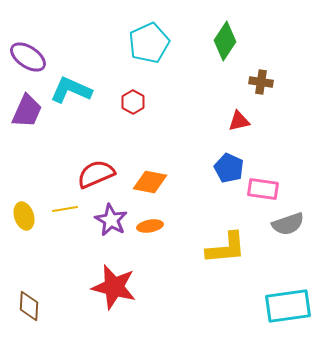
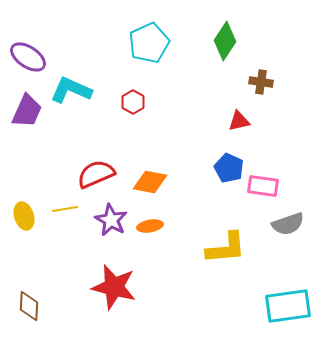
pink rectangle: moved 3 px up
